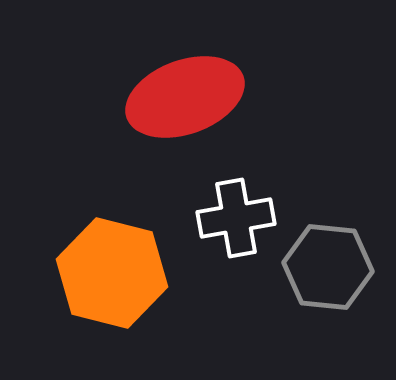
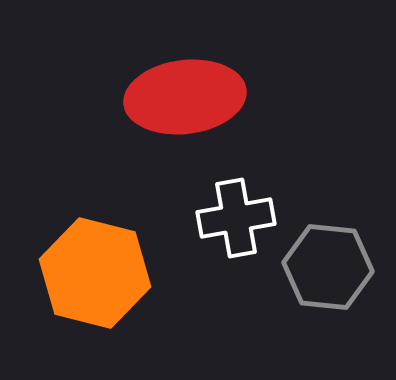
red ellipse: rotated 13 degrees clockwise
orange hexagon: moved 17 px left
